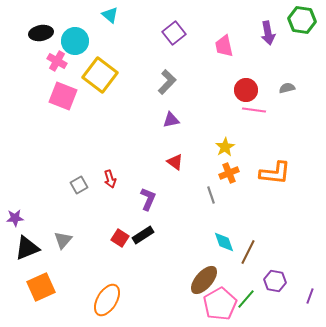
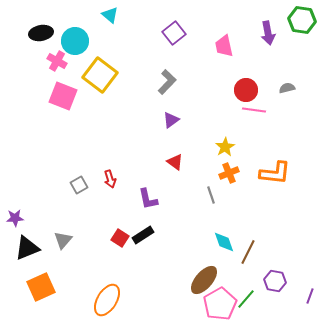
purple triangle: rotated 24 degrees counterclockwise
purple L-shape: rotated 145 degrees clockwise
